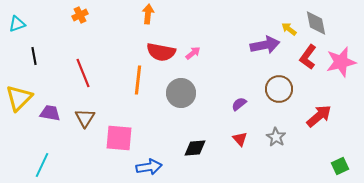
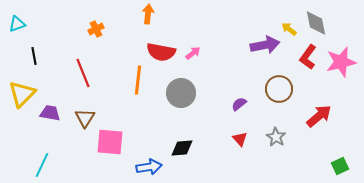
orange cross: moved 16 px right, 14 px down
yellow triangle: moved 3 px right, 4 px up
pink square: moved 9 px left, 4 px down
black diamond: moved 13 px left
